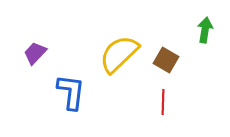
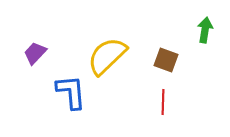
yellow semicircle: moved 12 px left, 2 px down
brown square: rotated 10 degrees counterclockwise
blue L-shape: rotated 12 degrees counterclockwise
